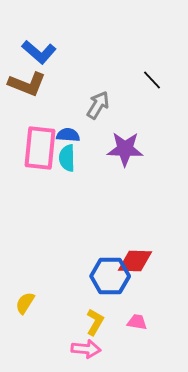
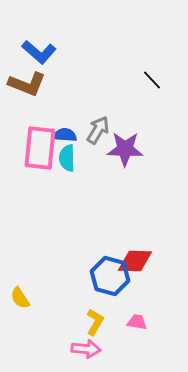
gray arrow: moved 25 px down
blue semicircle: moved 3 px left
blue hexagon: rotated 15 degrees clockwise
yellow semicircle: moved 5 px left, 5 px up; rotated 65 degrees counterclockwise
